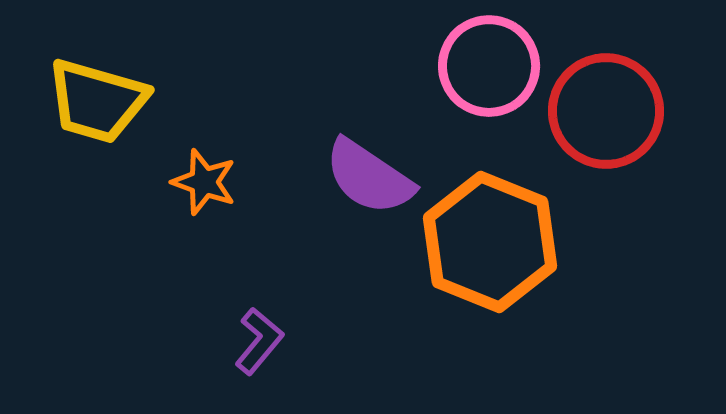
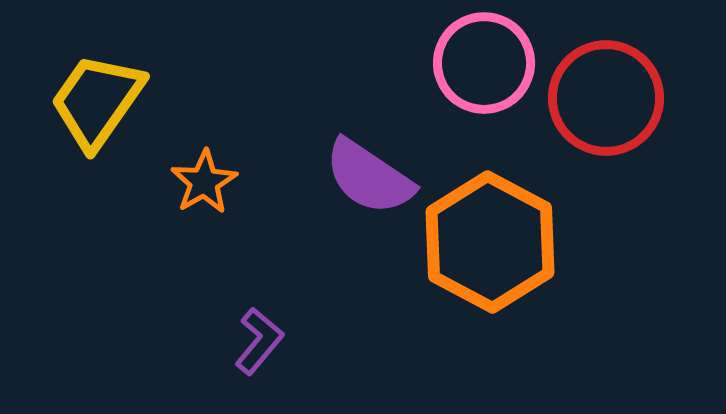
pink circle: moved 5 px left, 3 px up
yellow trapezoid: rotated 109 degrees clockwise
red circle: moved 13 px up
orange star: rotated 22 degrees clockwise
orange hexagon: rotated 6 degrees clockwise
